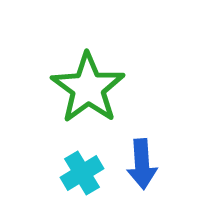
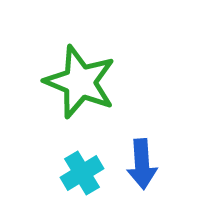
green star: moved 8 px left, 6 px up; rotated 14 degrees counterclockwise
